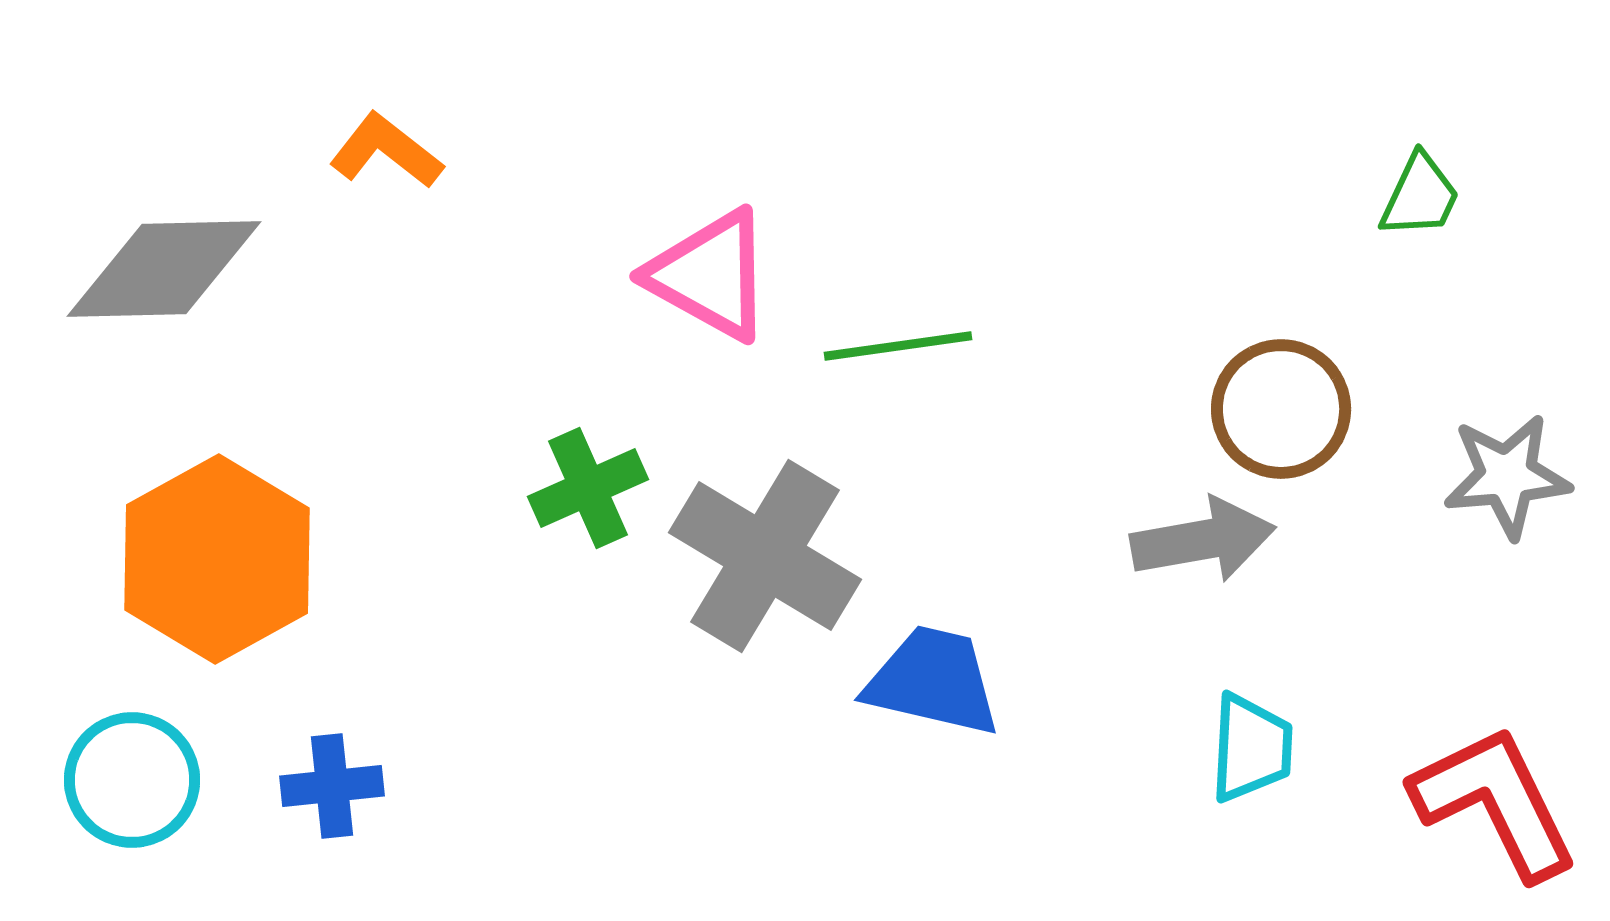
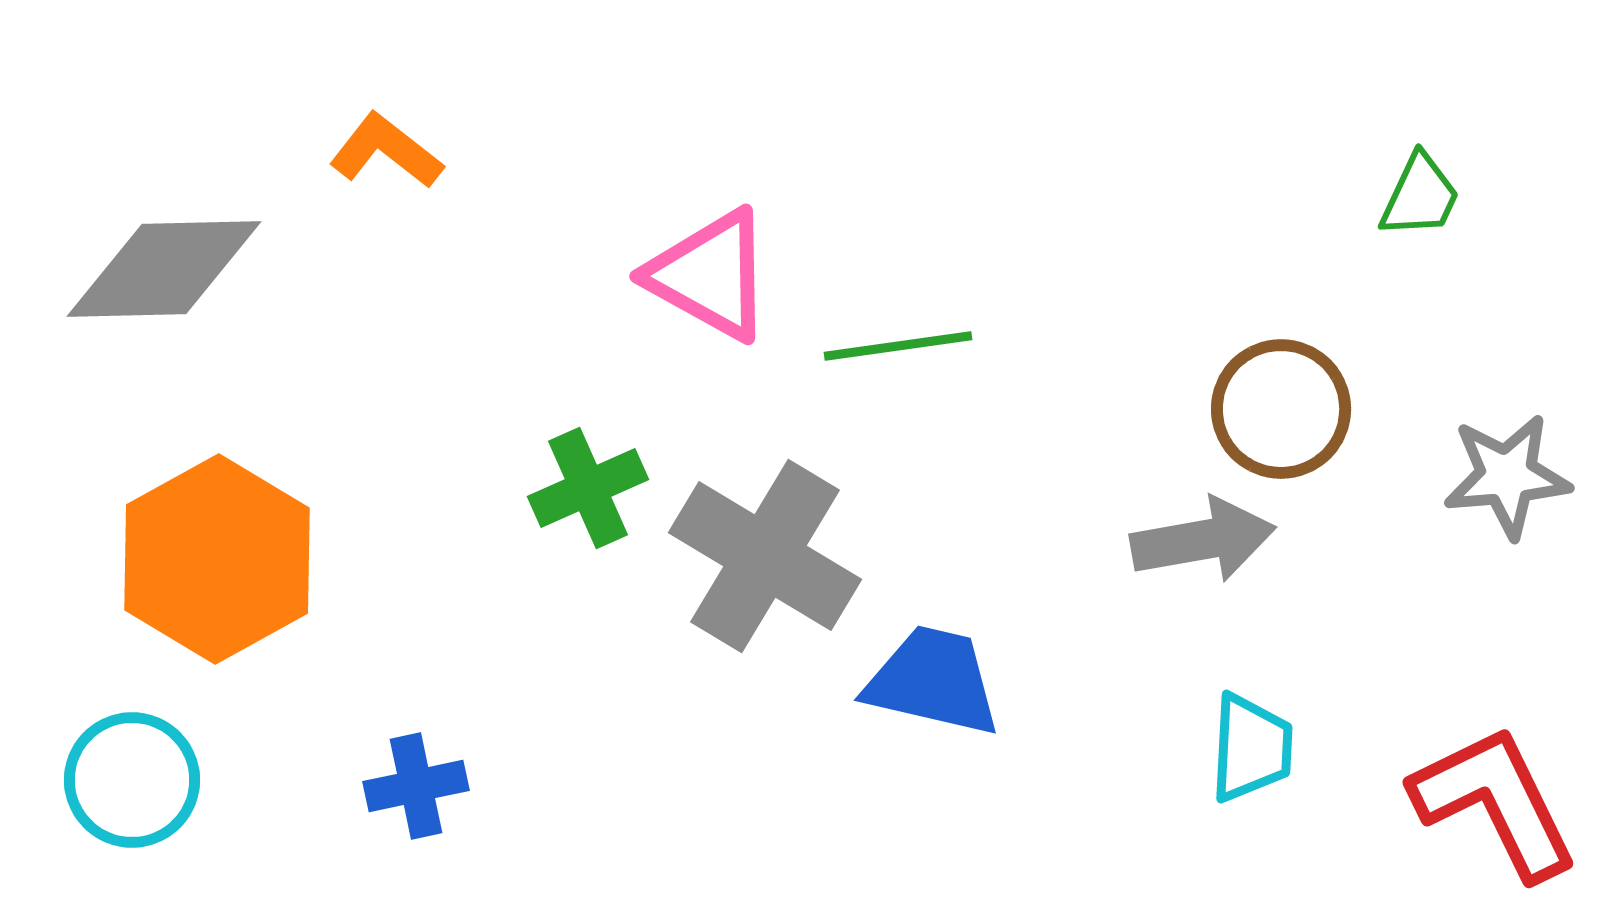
blue cross: moved 84 px right; rotated 6 degrees counterclockwise
